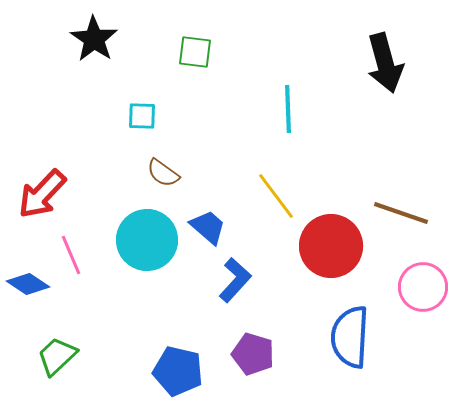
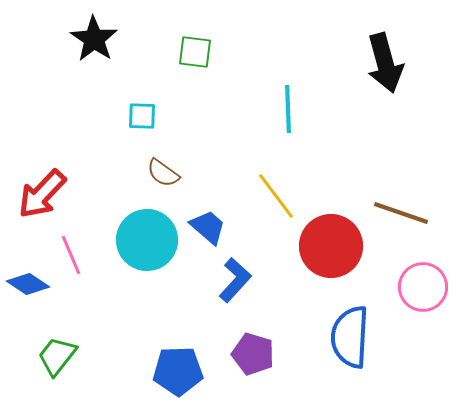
green trapezoid: rotated 9 degrees counterclockwise
blue pentagon: rotated 15 degrees counterclockwise
